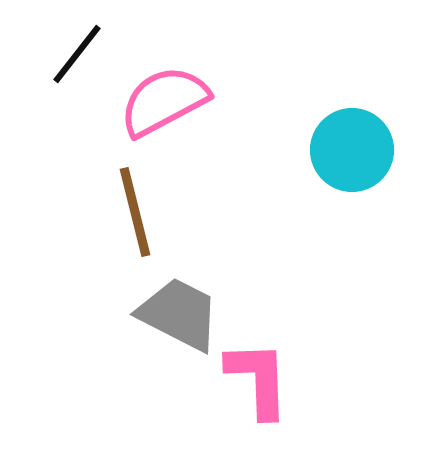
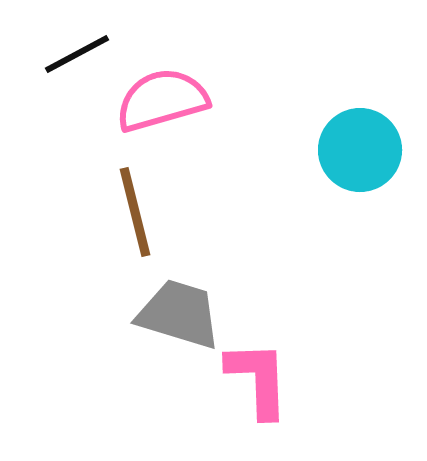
black line: rotated 24 degrees clockwise
pink semicircle: moved 2 px left, 1 px up; rotated 12 degrees clockwise
cyan circle: moved 8 px right
gray trapezoid: rotated 10 degrees counterclockwise
